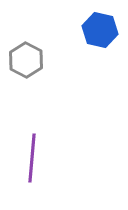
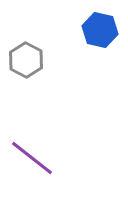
purple line: rotated 57 degrees counterclockwise
